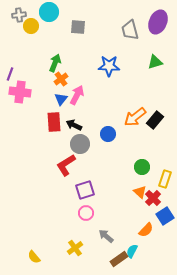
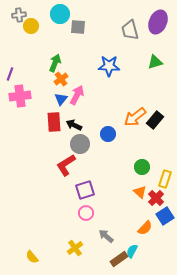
cyan circle: moved 11 px right, 2 px down
pink cross: moved 4 px down; rotated 15 degrees counterclockwise
red cross: moved 3 px right
orange semicircle: moved 1 px left, 2 px up
yellow semicircle: moved 2 px left
